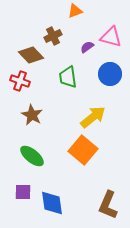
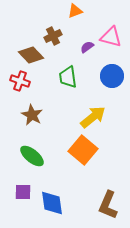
blue circle: moved 2 px right, 2 px down
